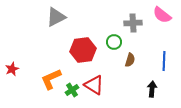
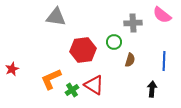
gray triangle: rotated 35 degrees clockwise
